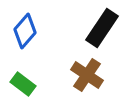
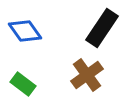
blue diamond: rotated 76 degrees counterclockwise
brown cross: rotated 20 degrees clockwise
